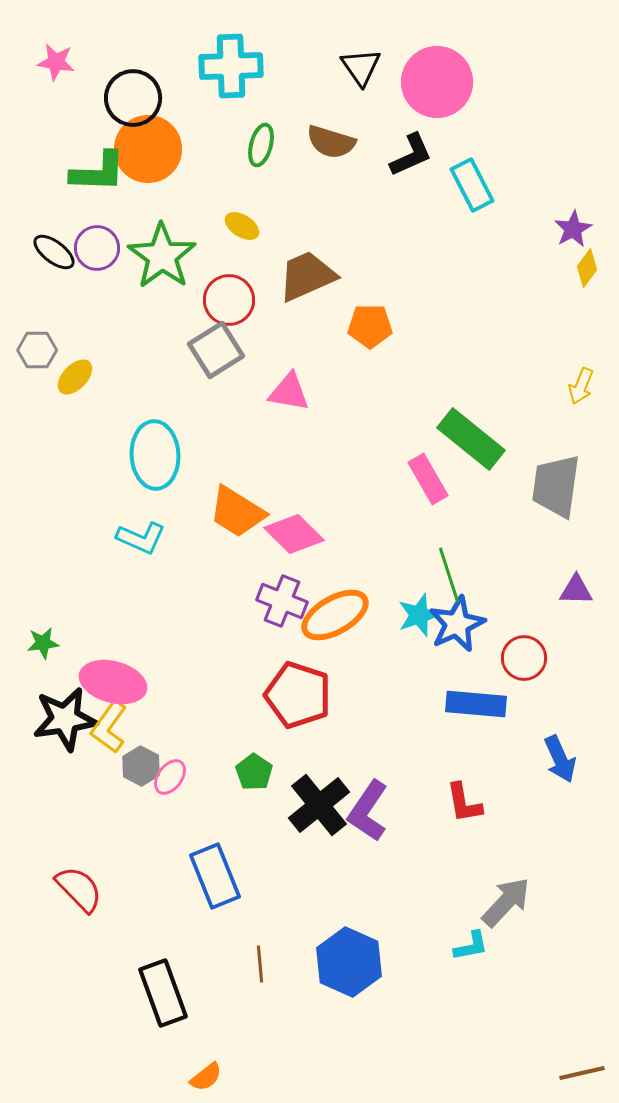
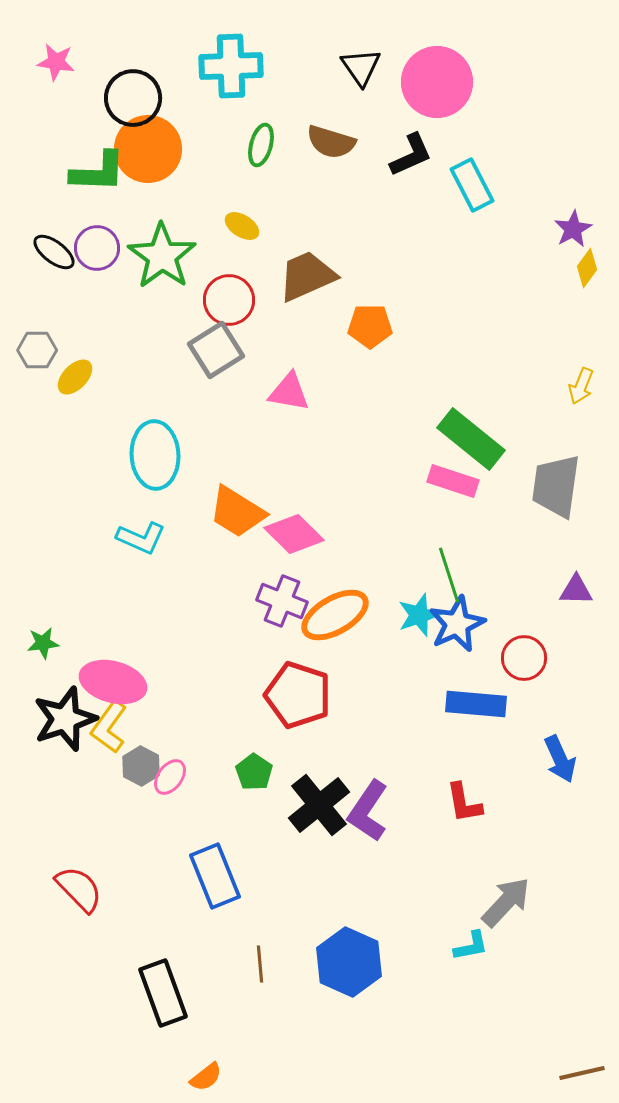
pink rectangle at (428, 479): moved 25 px right, 2 px down; rotated 42 degrees counterclockwise
black star at (65, 719): rotated 10 degrees counterclockwise
